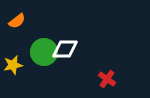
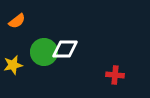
red cross: moved 8 px right, 4 px up; rotated 30 degrees counterclockwise
